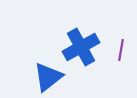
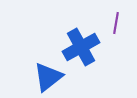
purple line: moved 5 px left, 27 px up
